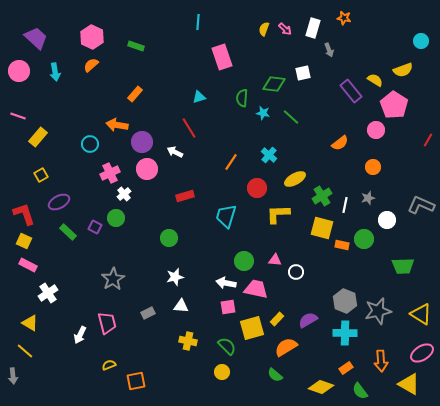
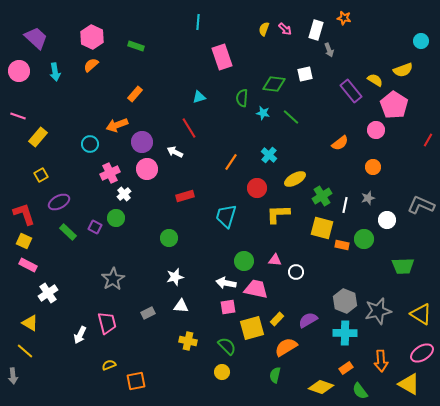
white rectangle at (313, 28): moved 3 px right, 2 px down
white square at (303, 73): moved 2 px right, 1 px down
orange arrow at (117, 125): rotated 30 degrees counterclockwise
green semicircle at (275, 375): rotated 63 degrees clockwise
